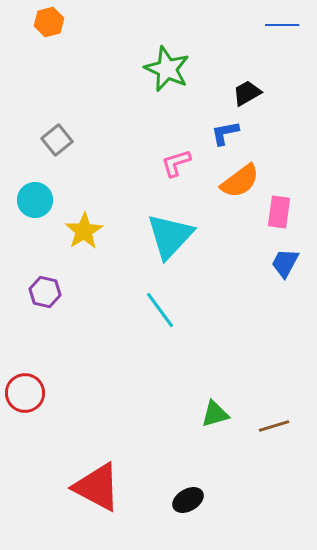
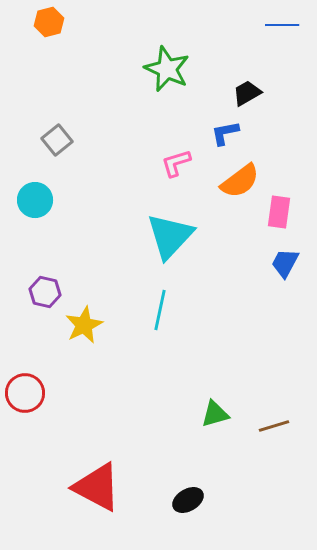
yellow star: moved 94 px down; rotated 6 degrees clockwise
cyan line: rotated 48 degrees clockwise
